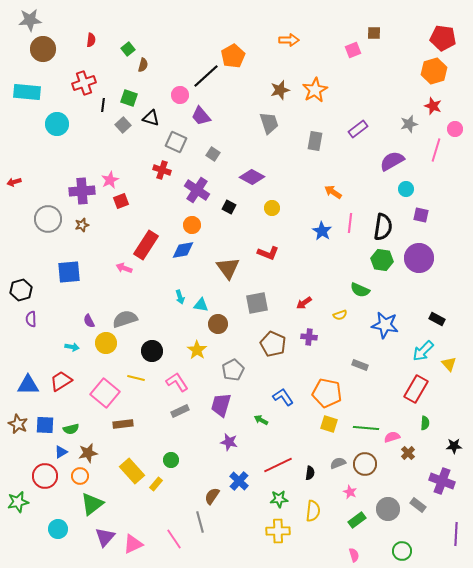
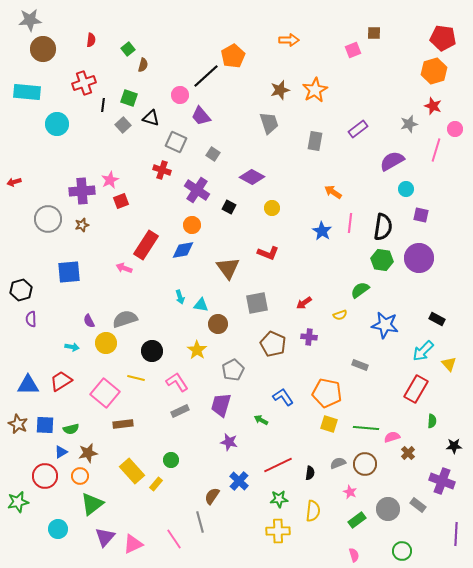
green semicircle at (360, 290): rotated 120 degrees clockwise
green semicircle at (425, 423): moved 7 px right, 2 px up
